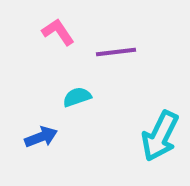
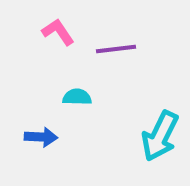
purple line: moved 3 px up
cyan semicircle: rotated 20 degrees clockwise
blue arrow: rotated 24 degrees clockwise
